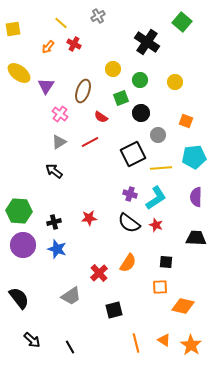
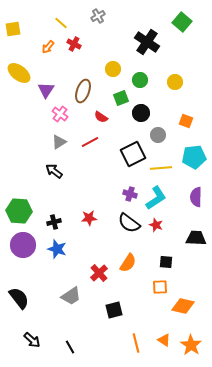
purple triangle at (46, 86): moved 4 px down
